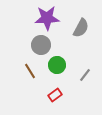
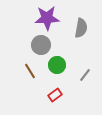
gray semicircle: rotated 18 degrees counterclockwise
